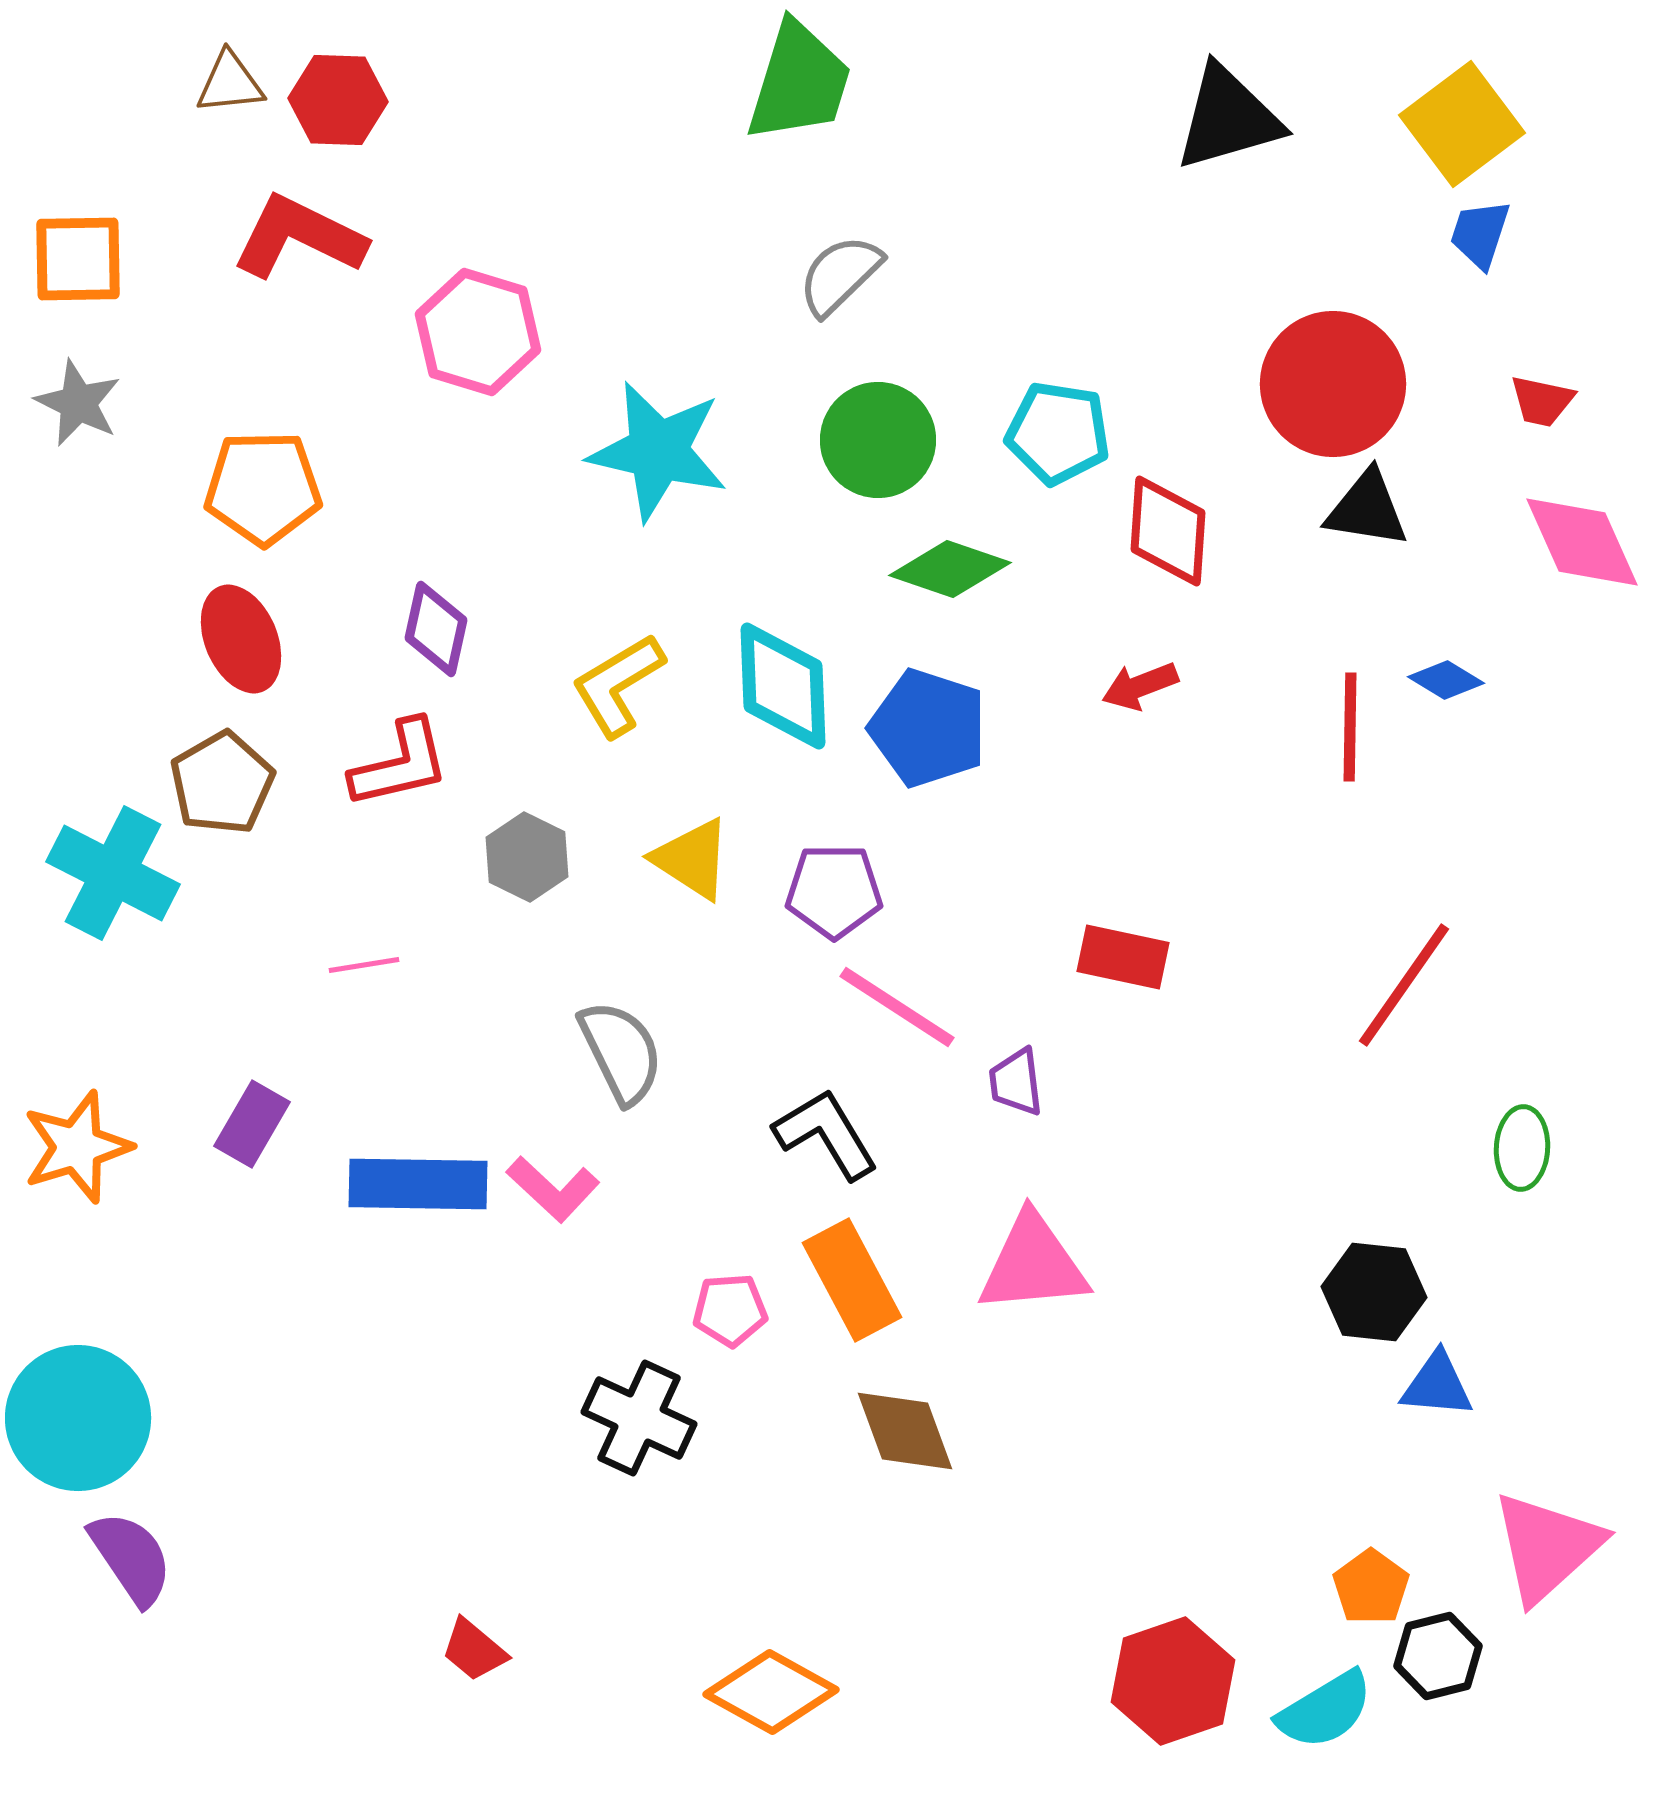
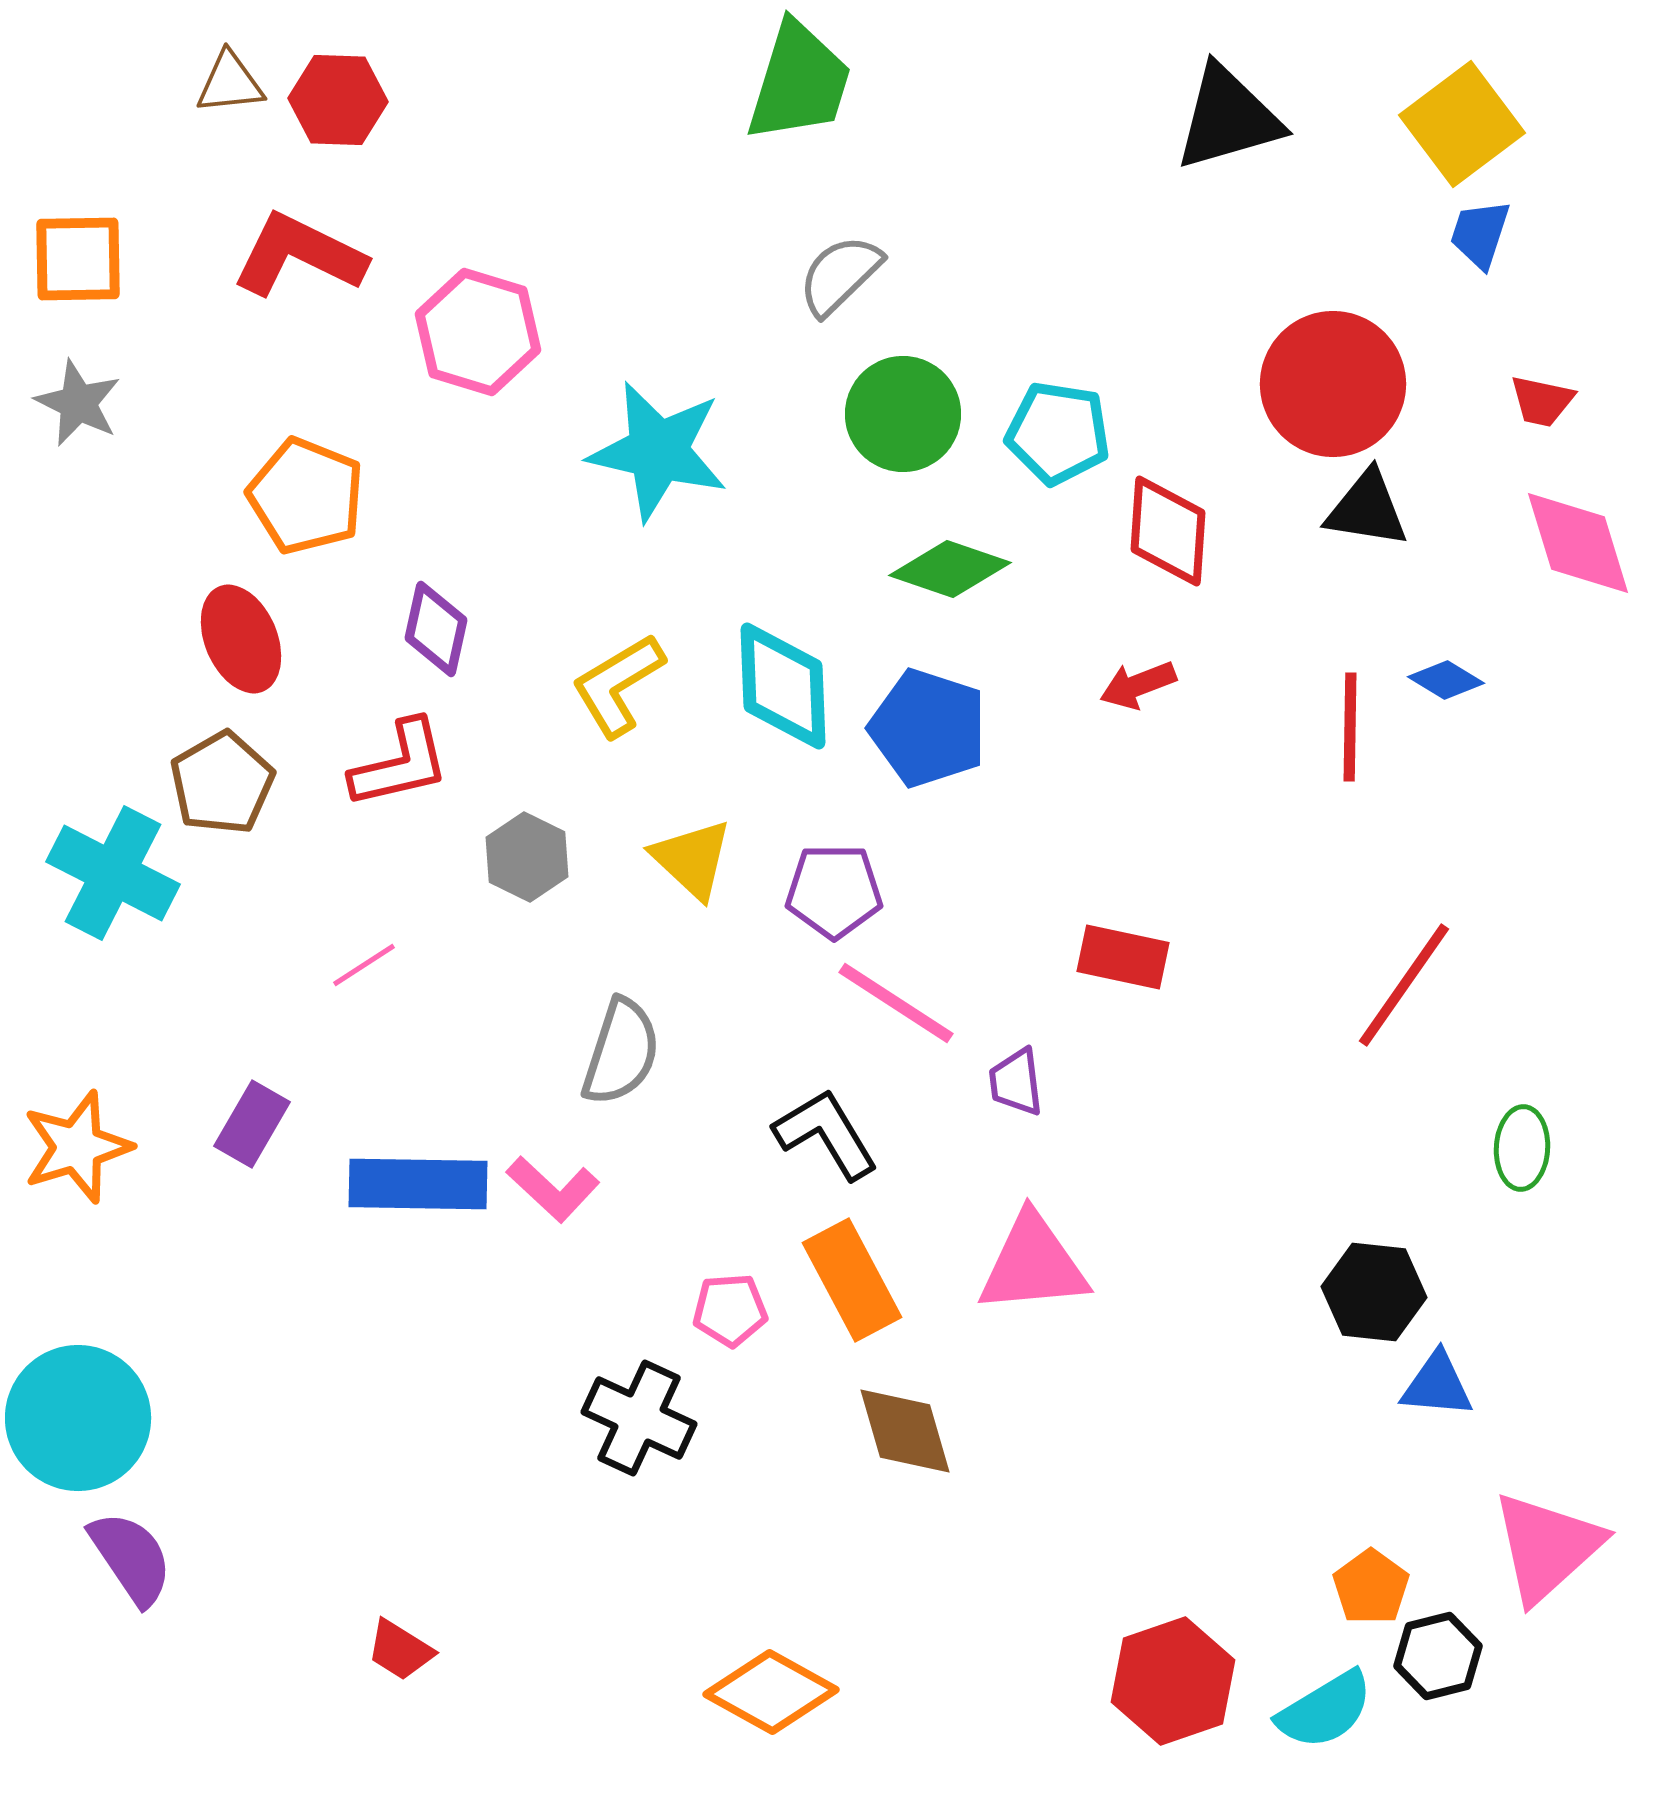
red L-shape at (299, 237): moved 18 px down
green circle at (878, 440): moved 25 px right, 26 px up
orange pentagon at (263, 488): moved 43 px right, 8 px down; rotated 23 degrees clockwise
pink diamond at (1582, 542): moved 4 px left, 1 px down; rotated 7 degrees clockwise
red arrow at (1140, 686): moved 2 px left, 1 px up
yellow triangle at (692, 859): rotated 10 degrees clockwise
pink line at (364, 965): rotated 24 degrees counterclockwise
pink line at (897, 1007): moved 1 px left, 4 px up
gray semicircle at (621, 1052): rotated 44 degrees clockwise
brown diamond at (905, 1431): rotated 4 degrees clockwise
red trapezoid at (474, 1650): moved 74 px left; rotated 8 degrees counterclockwise
